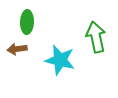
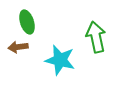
green ellipse: rotated 20 degrees counterclockwise
brown arrow: moved 1 px right, 2 px up
